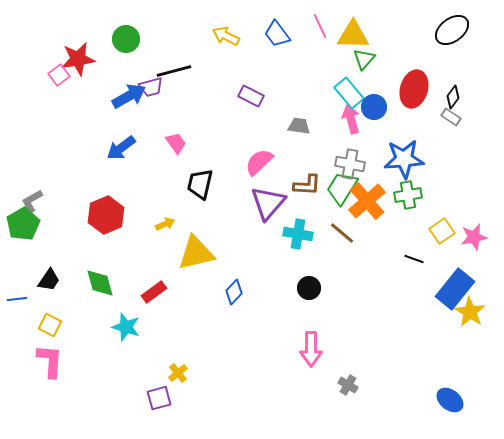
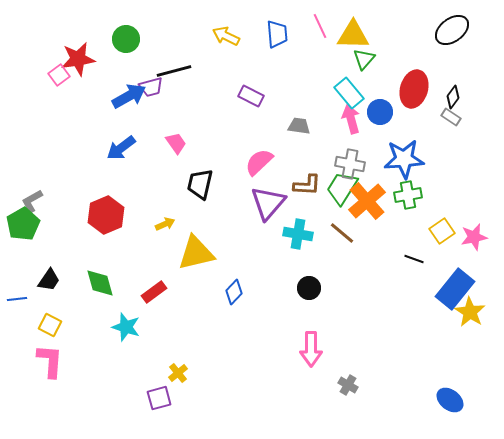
blue trapezoid at (277, 34): rotated 148 degrees counterclockwise
blue circle at (374, 107): moved 6 px right, 5 px down
